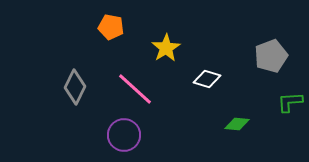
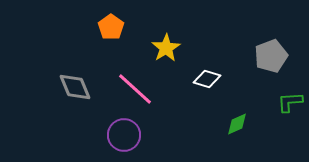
orange pentagon: rotated 25 degrees clockwise
gray diamond: rotated 48 degrees counterclockwise
green diamond: rotated 30 degrees counterclockwise
